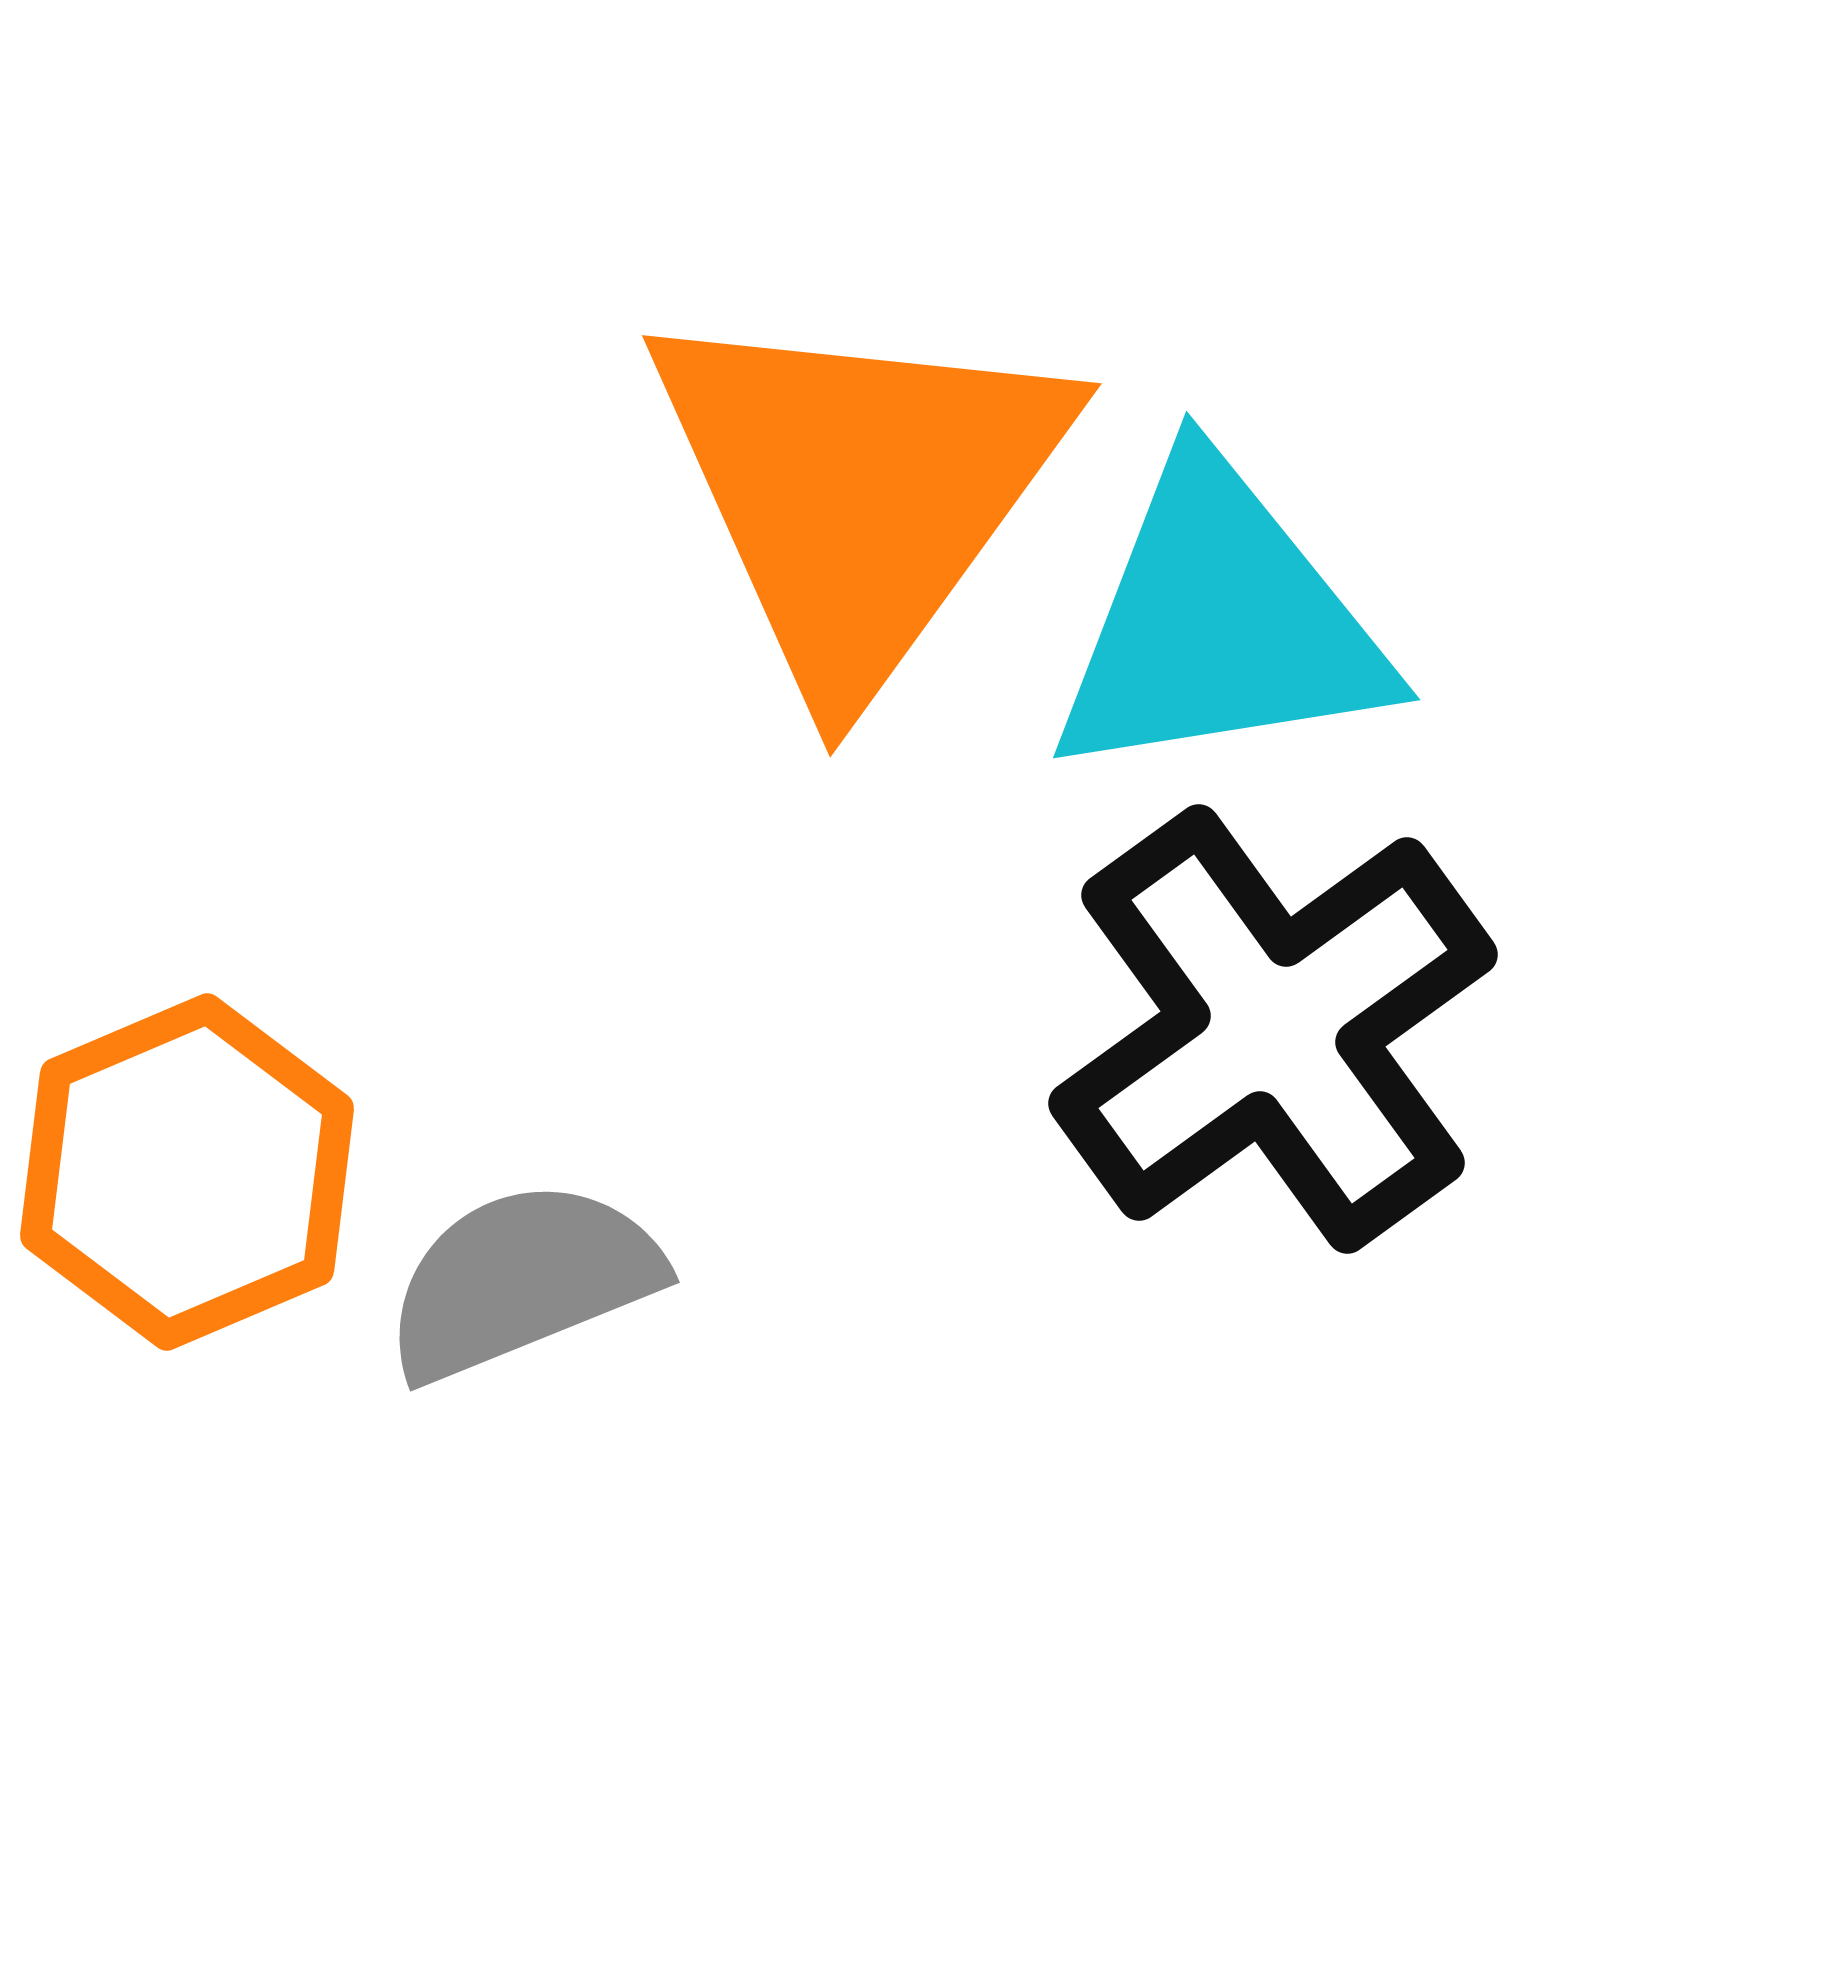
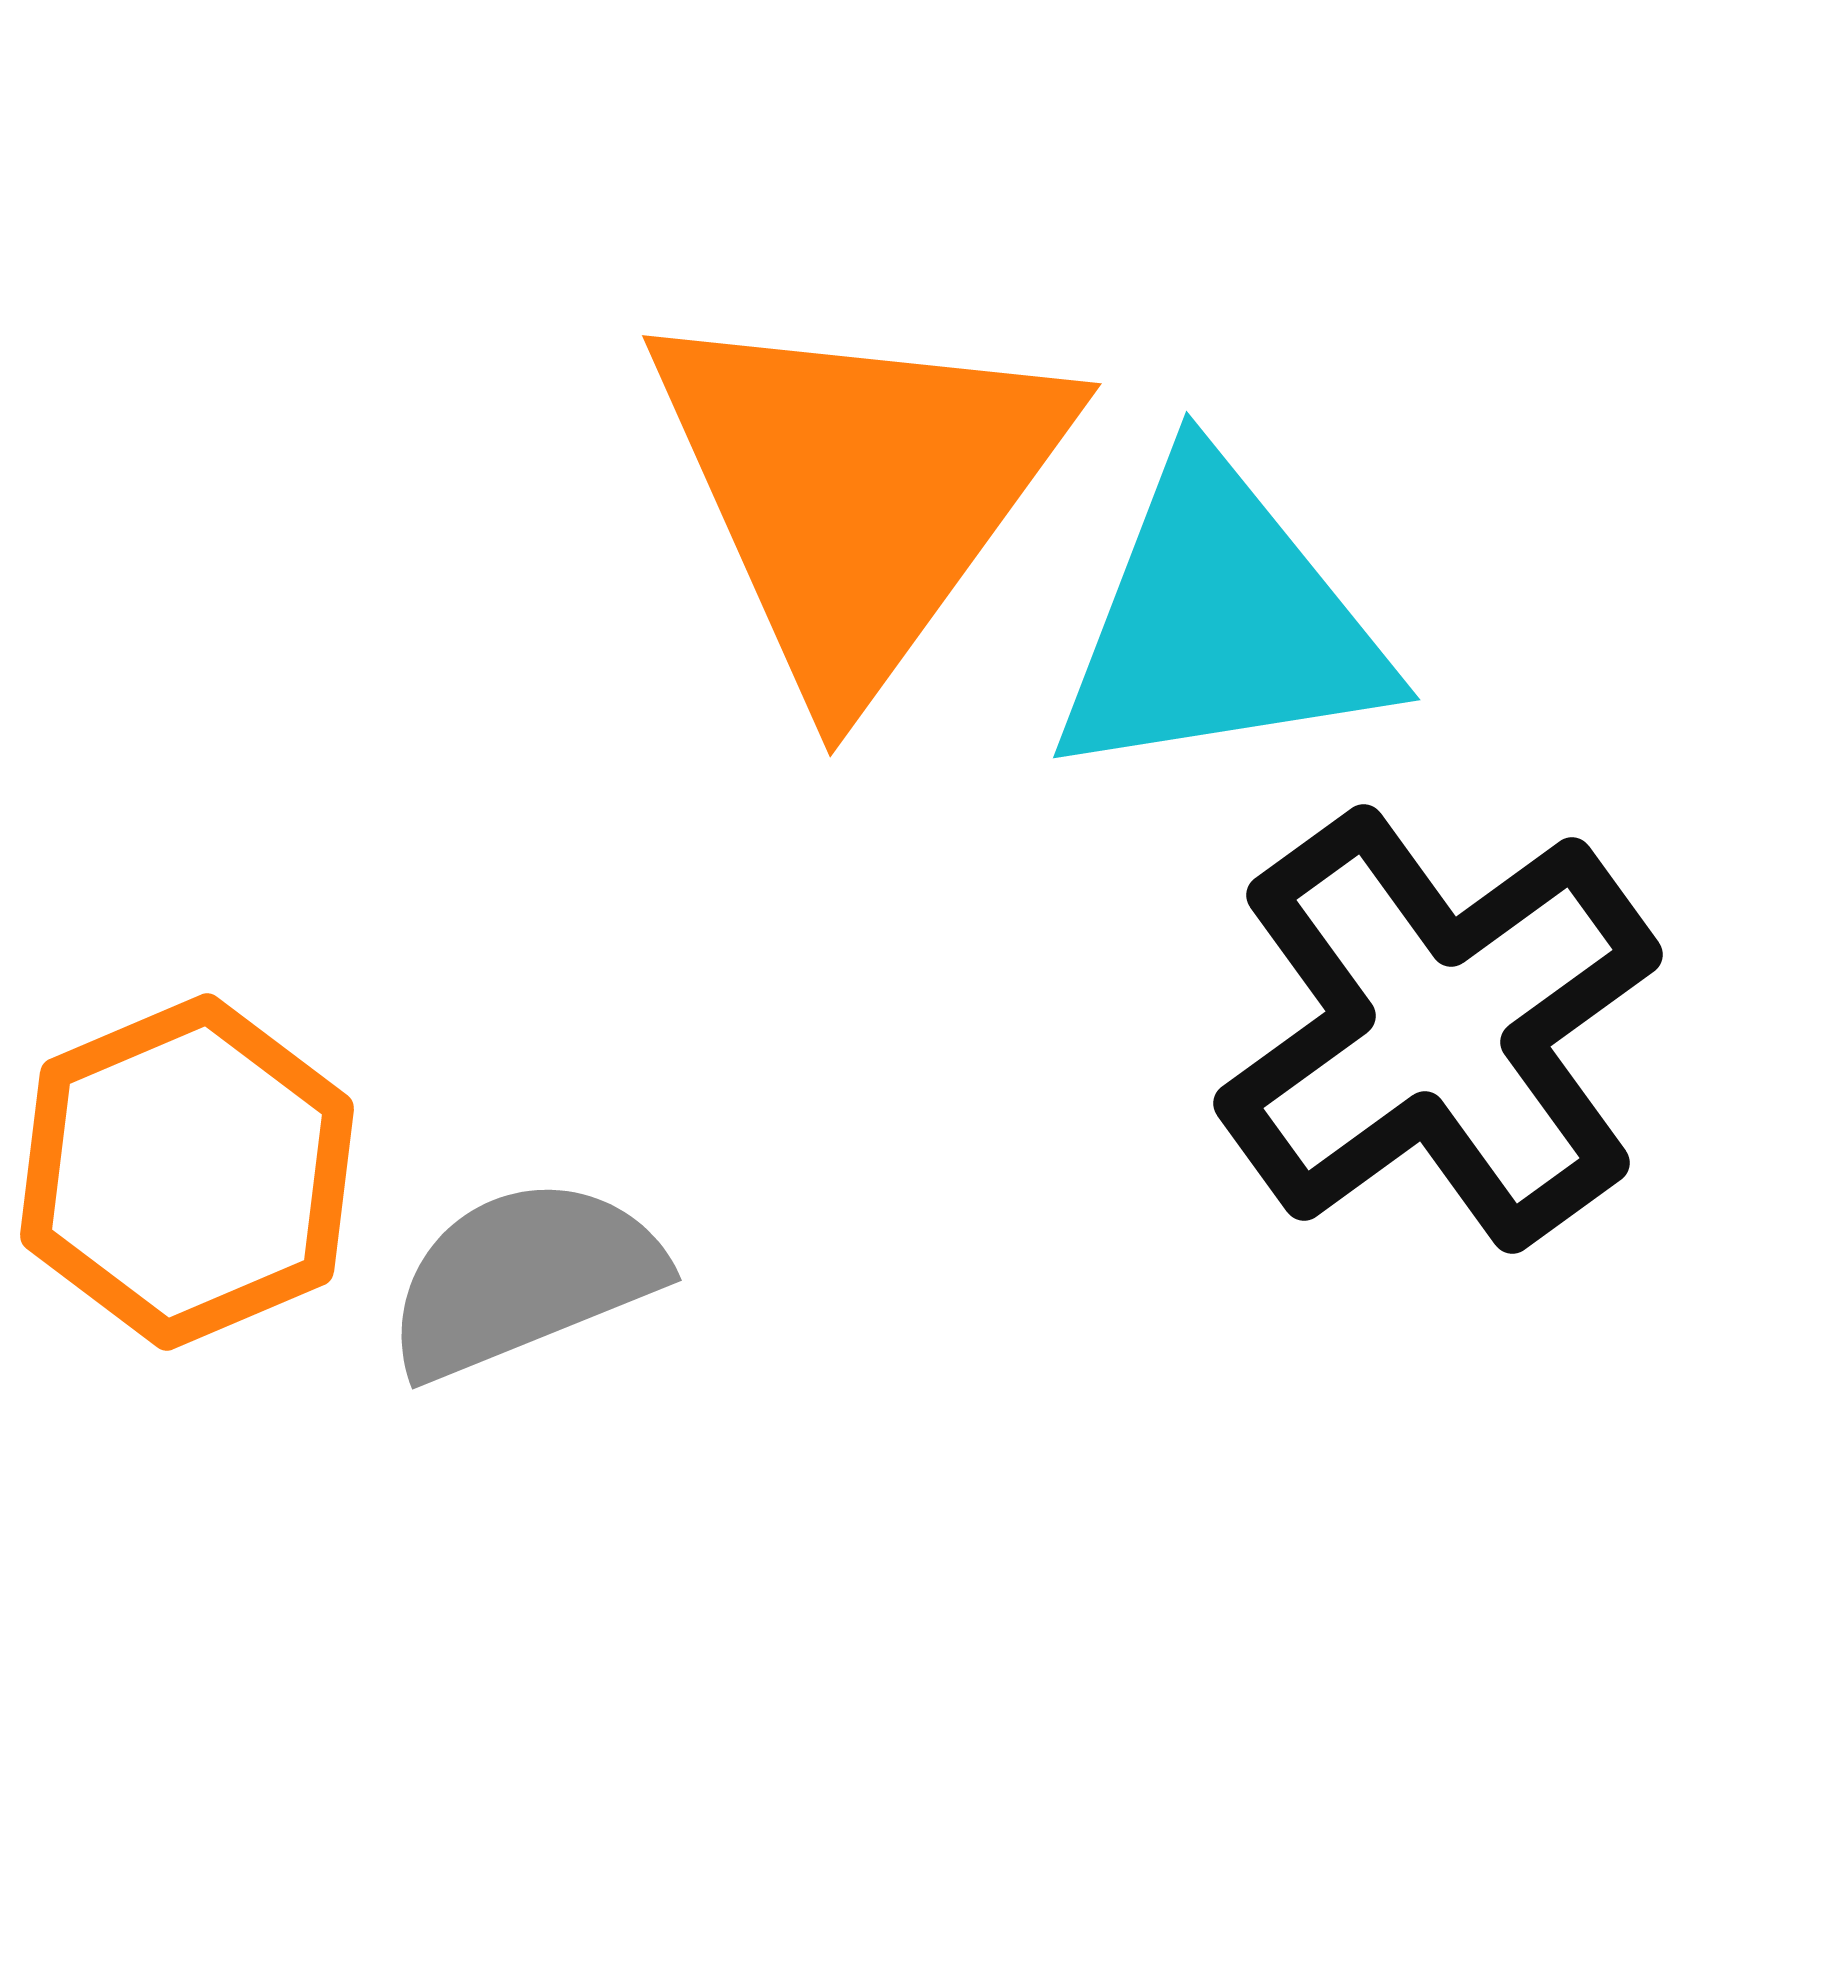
black cross: moved 165 px right
gray semicircle: moved 2 px right, 2 px up
